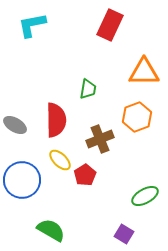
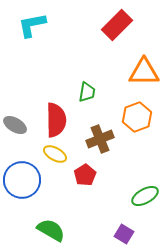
red rectangle: moved 7 px right; rotated 20 degrees clockwise
green trapezoid: moved 1 px left, 3 px down
yellow ellipse: moved 5 px left, 6 px up; rotated 15 degrees counterclockwise
